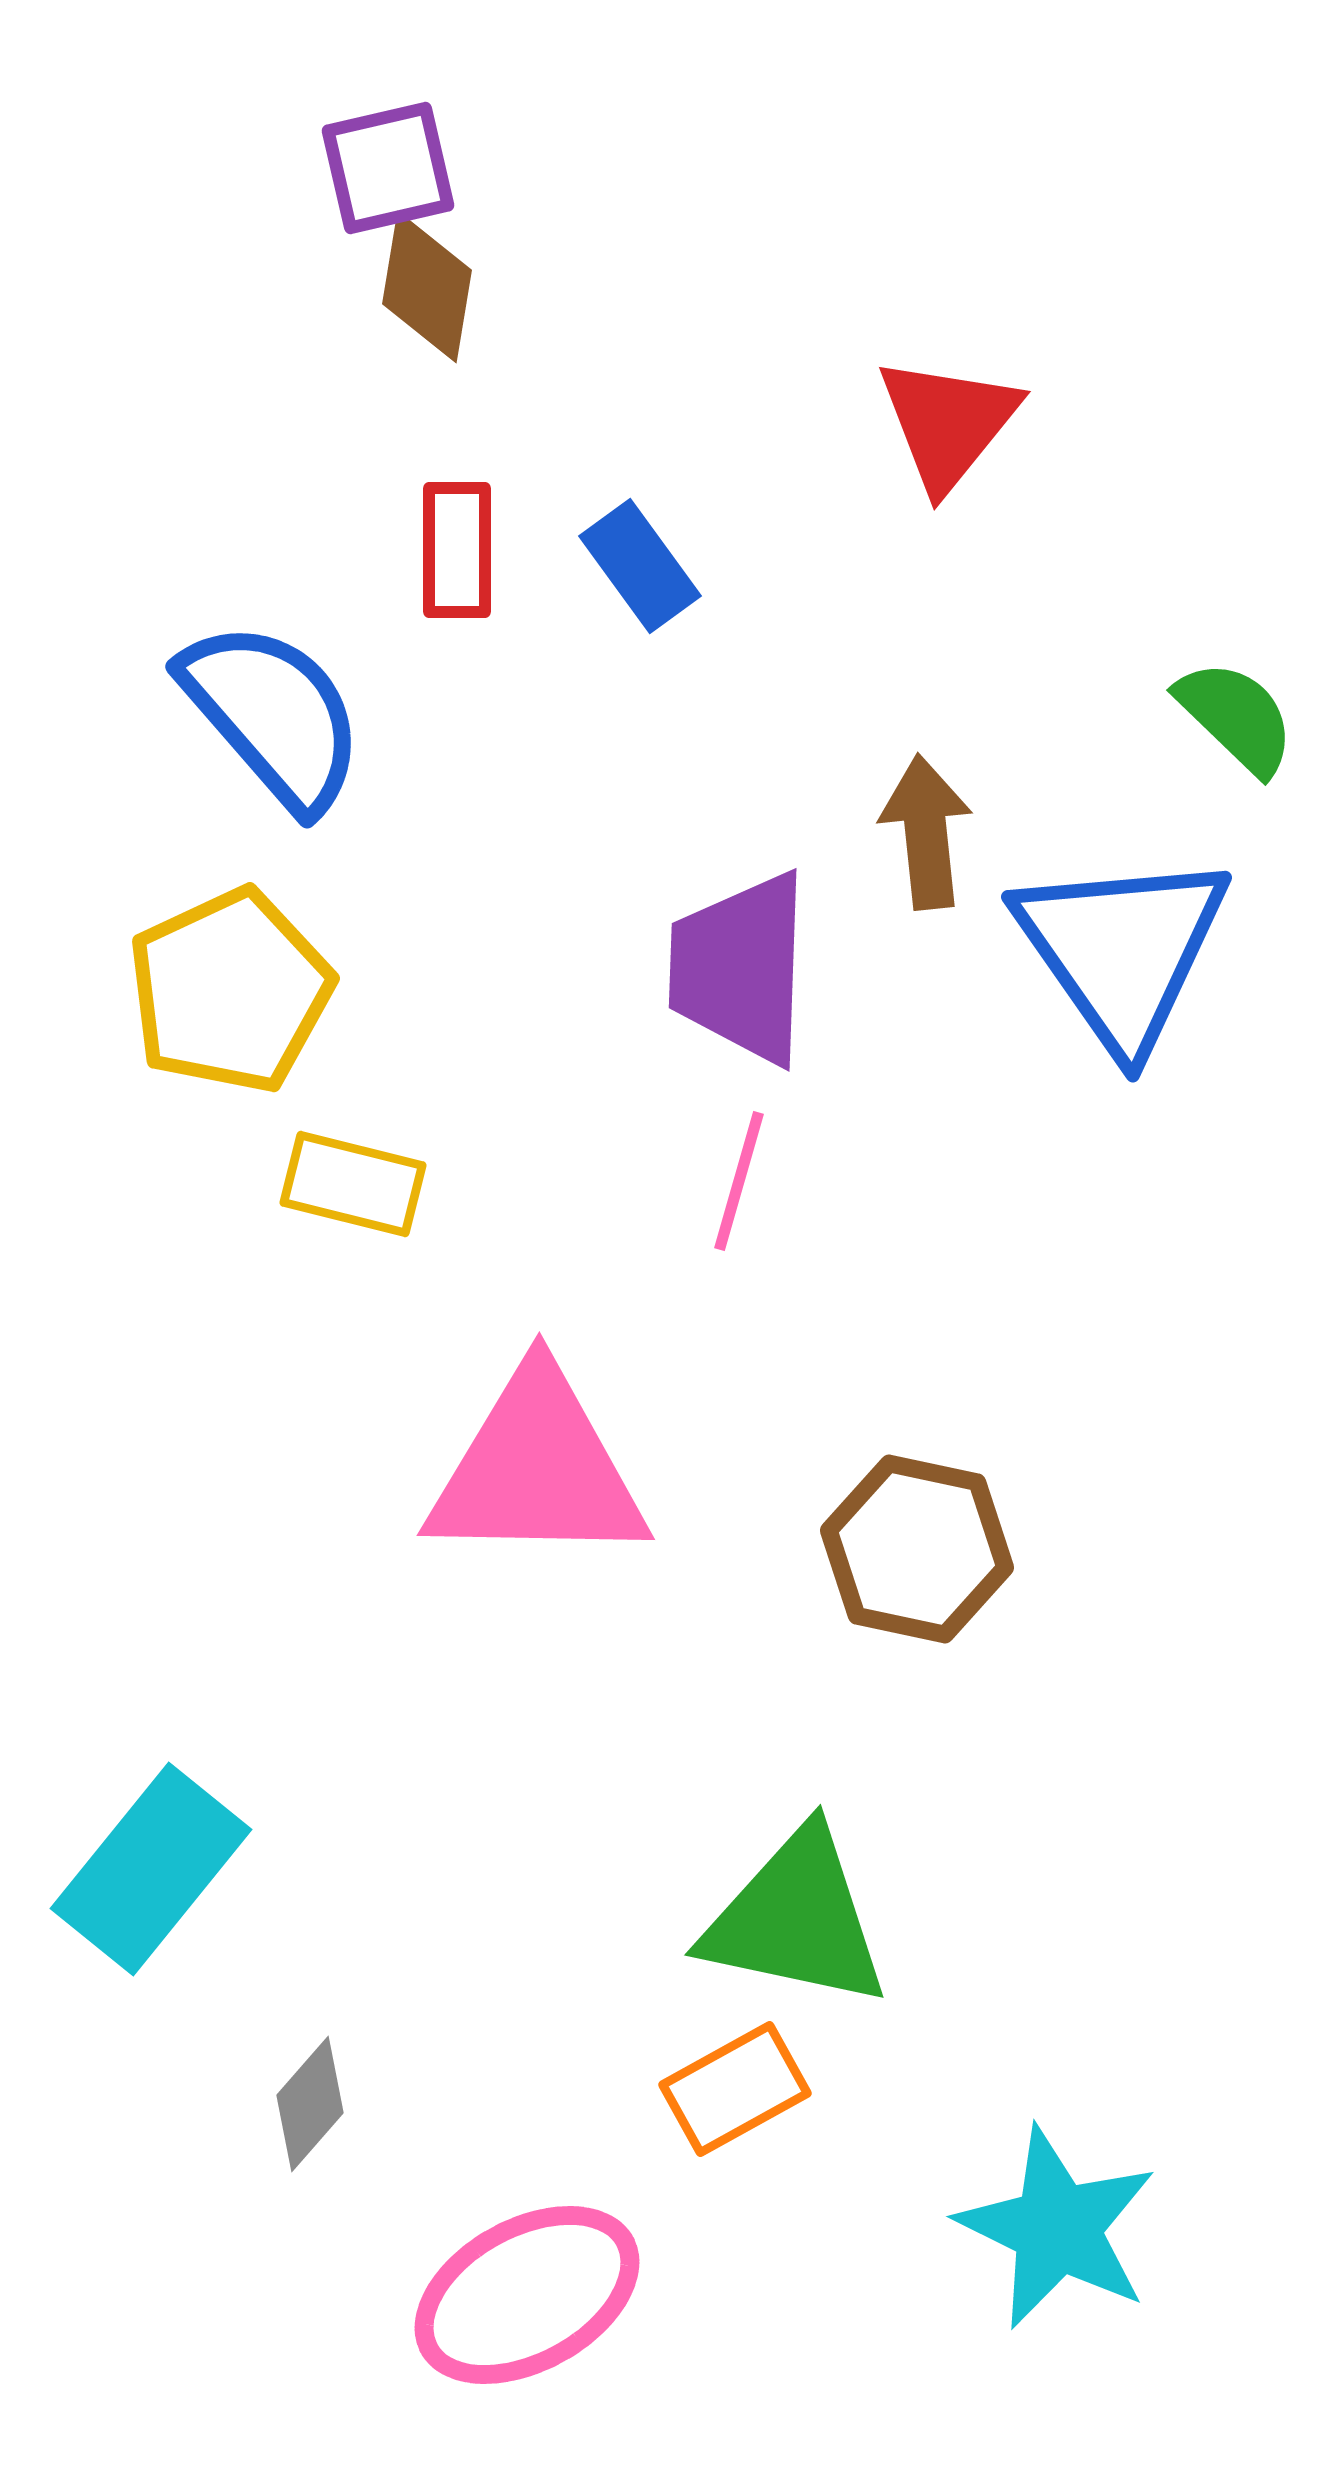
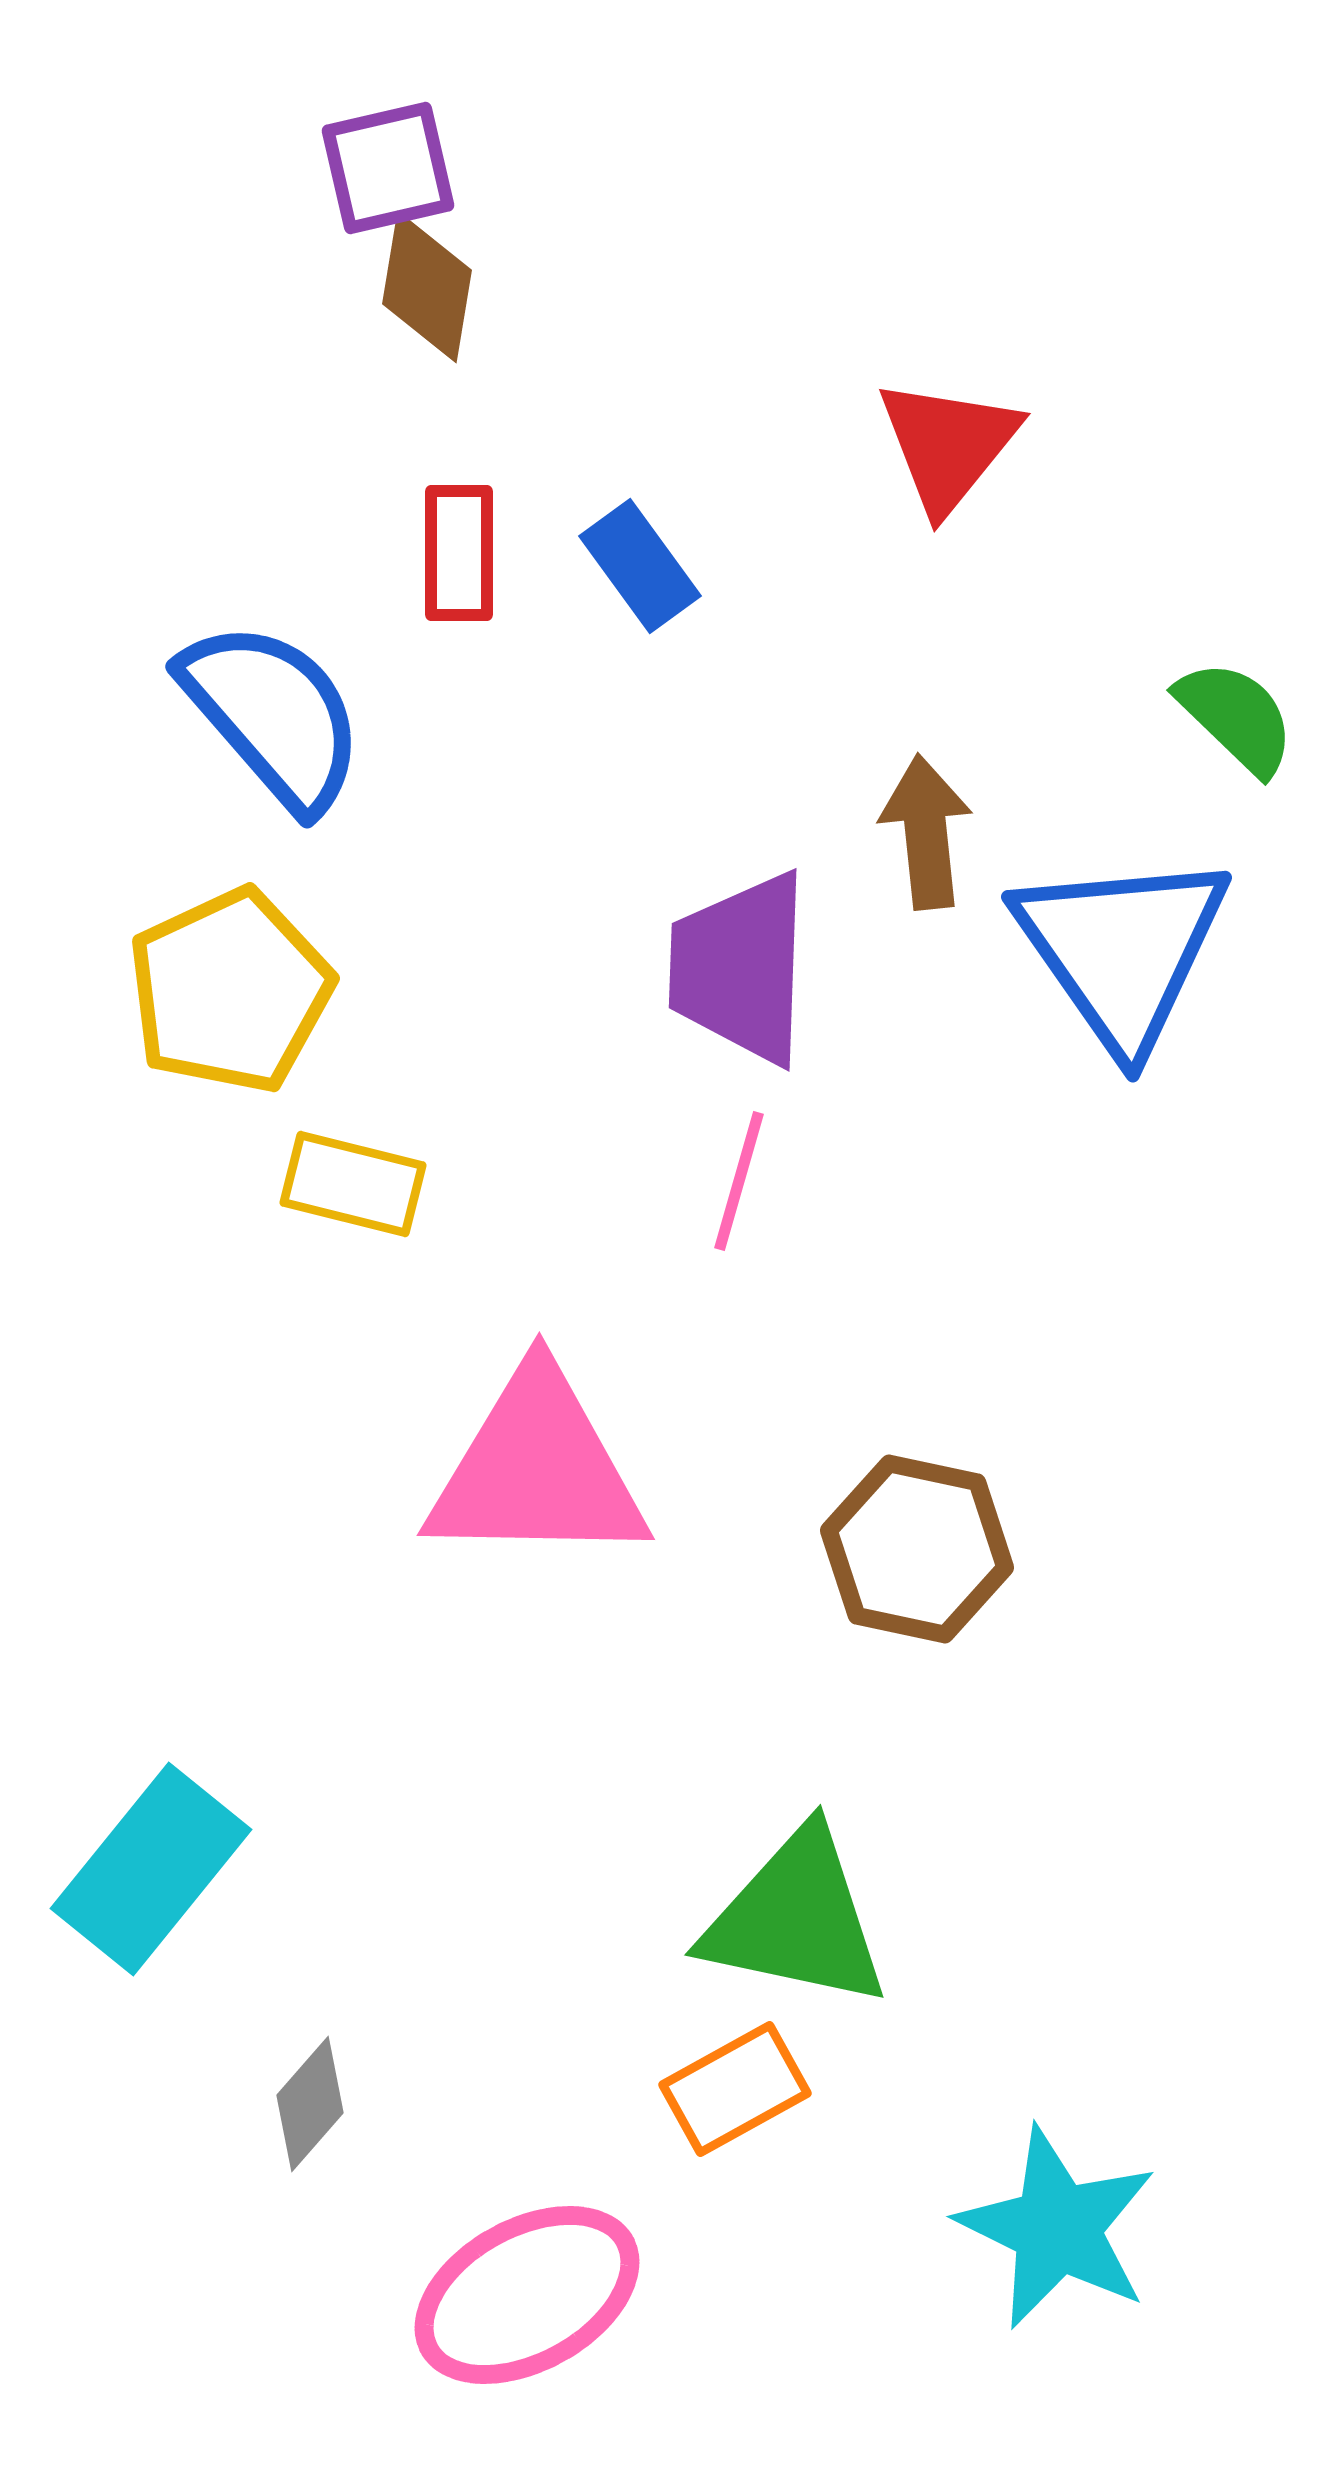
red triangle: moved 22 px down
red rectangle: moved 2 px right, 3 px down
